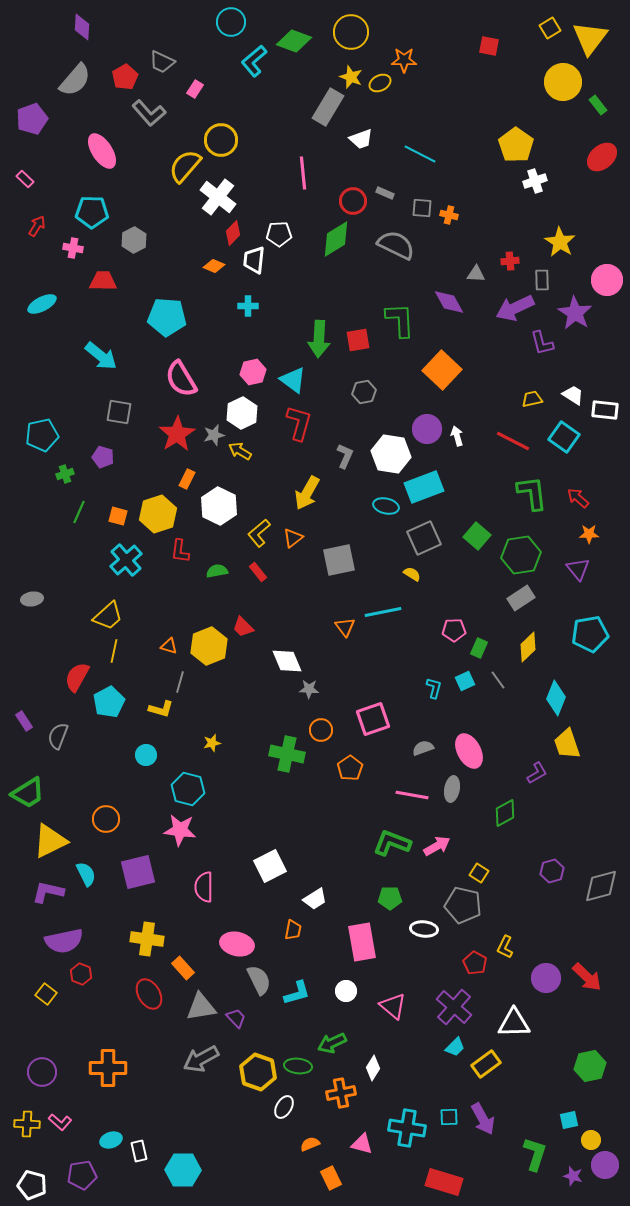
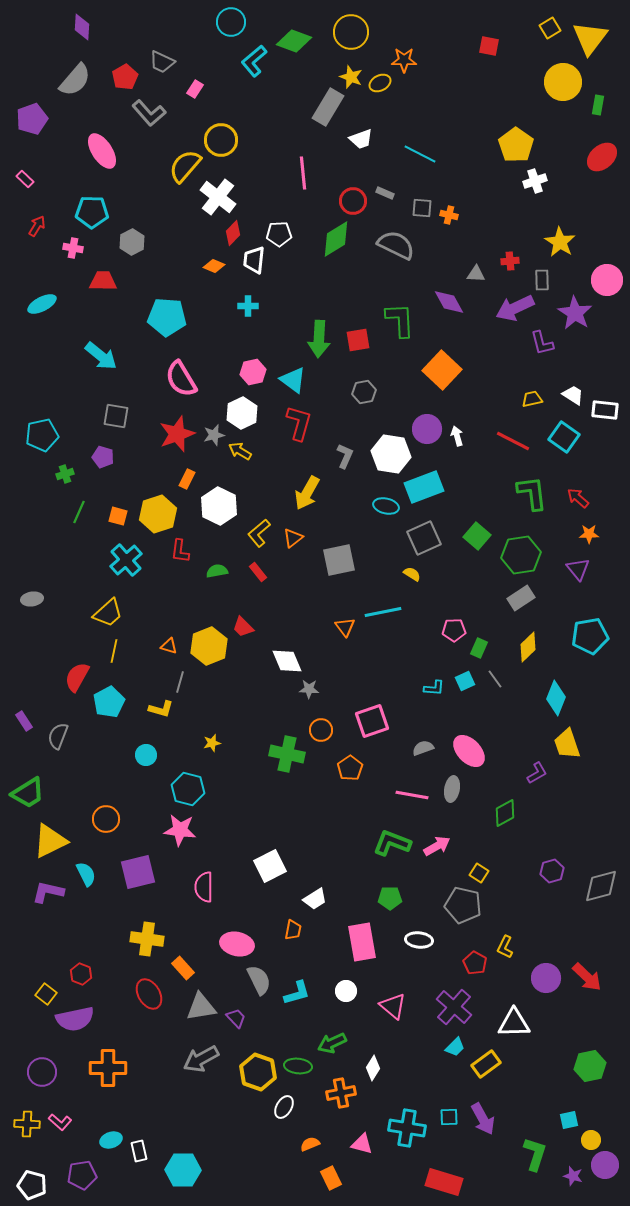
green rectangle at (598, 105): rotated 48 degrees clockwise
gray hexagon at (134, 240): moved 2 px left, 2 px down
gray square at (119, 412): moved 3 px left, 4 px down
red star at (177, 434): rotated 12 degrees clockwise
yellow trapezoid at (108, 616): moved 3 px up
cyan pentagon at (590, 634): moved 2 px down
gray line at (498, 680): moved 3 px left, 1 px up
cyan L-shape at (434, 688): rotated 80 degrees clockwise
pink square at (373, 719): moved 1 px left, 2 px down
pink ellipse at (469, 751): rotated 16 degrees counterclockwise
white ellipse at (424, 929): moved 5 px left, 11 px down
purple semicircle at (64, 941): moved 11 px right, 78 px down
